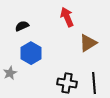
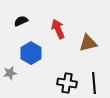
red arrow: moved 9 px left, 12 px down
black semicircle: moved 1 px left, 5 px up
brown triangle: rotated 18 degrees clockwise
gray star: rotated 16 degrees clockwise
